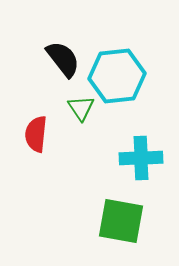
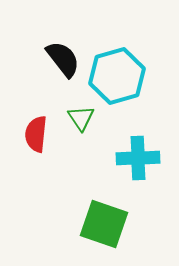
cyan hexagon: rotated 10 degrees counterclockwise
green triangle: moved 10 px down
cyan cross: moved 3 px left
green square: moved 17 px left, 3 px down; rotated 9 degrees clockwise
